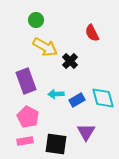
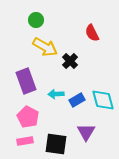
cyan diamond: moved 2 px down
